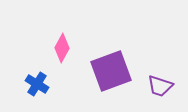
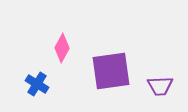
purple square: rotated 12 degrees clockwise
purple trapezoid: rotated 20 degrees counterclockwise
